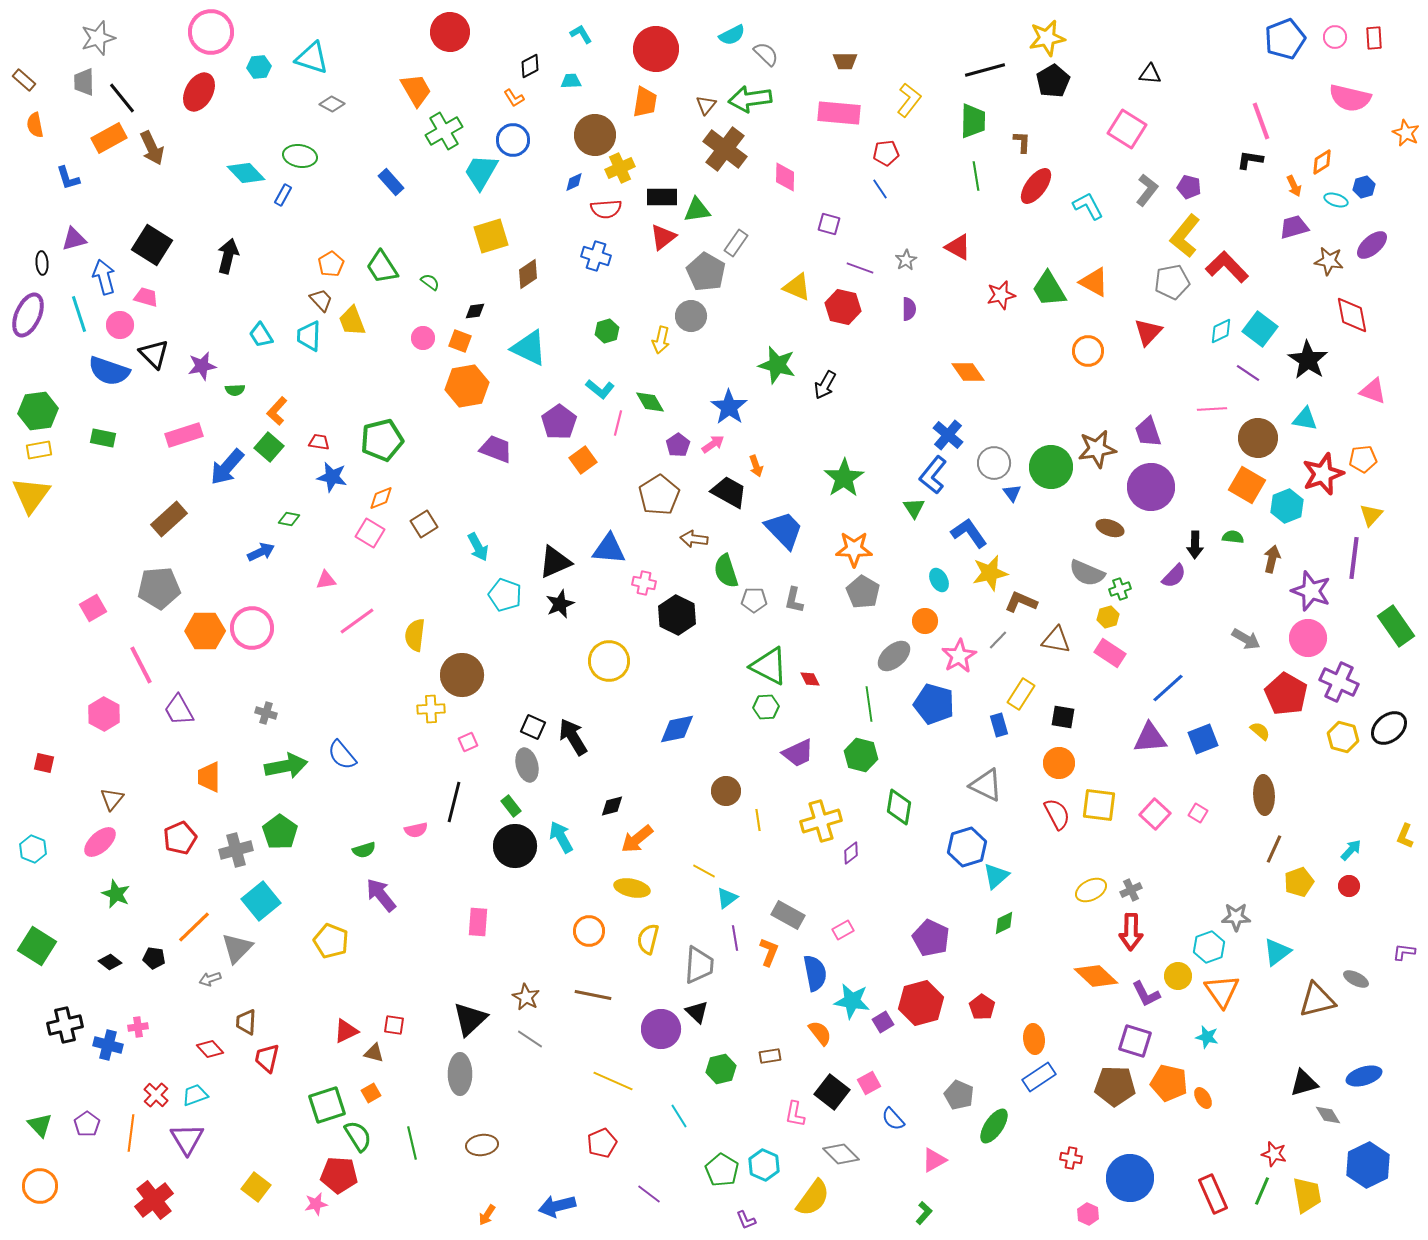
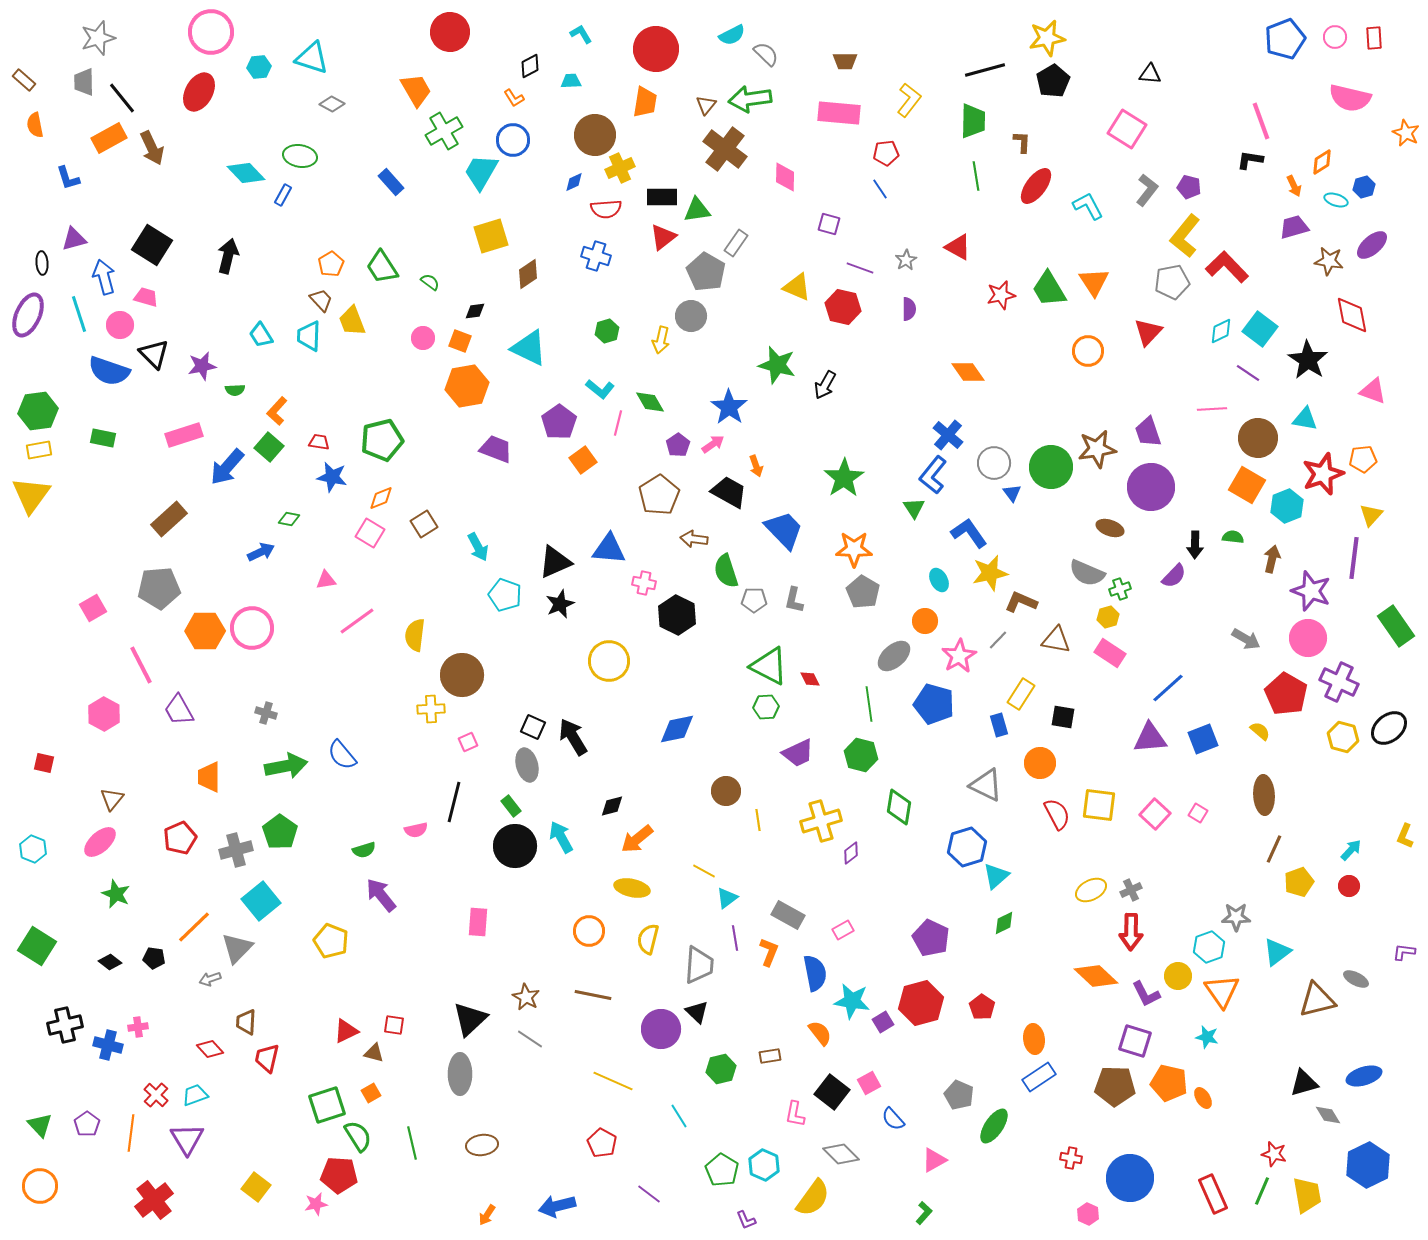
orange triangle at (1094, 282): rotated 28 degrees clockwise
orange circle at (1059, 763): moved 19 px left
red pentagon at (602, 1143): rotated 20 degrees counterclockwise
